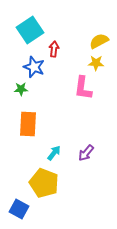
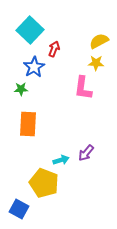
cyan square: rotated 12 degrees counterclockwise
red arrow: rotated 14 degrees clockwise
blue star: rotated 20 degrees clockwise
cyan arrow: moved 7 px right, 7 px down; rotated 35 degrees clockwise
